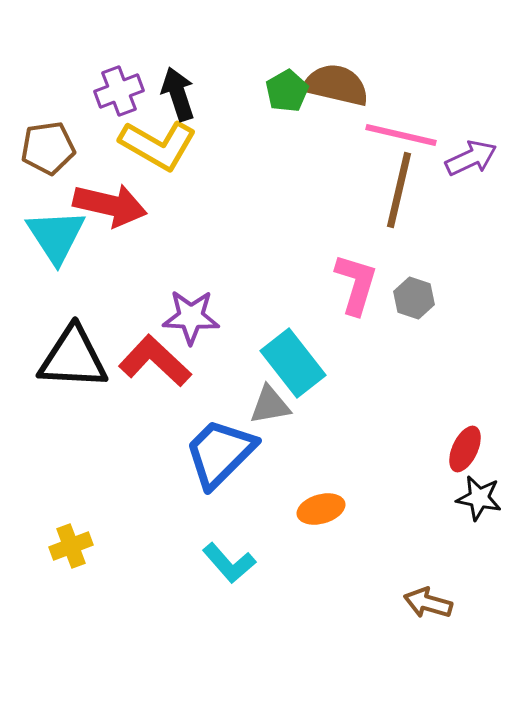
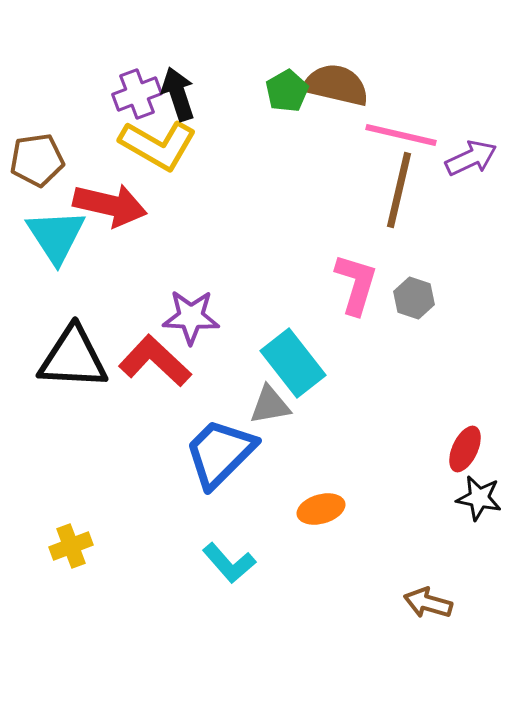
purple cross: moved 18 px right, 3 px down
brown pentagon: moved 11 px left, 12 px down
